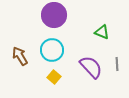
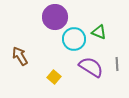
purple circle: moved 1 px right, 2 px down
green triangle: moved 3 px left
cyan circle: moved 22 px right, 11 px up
purple semicircle: rotated 15 degrees counterclockwise
